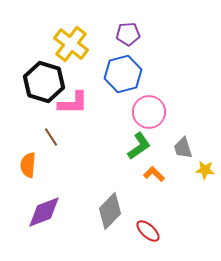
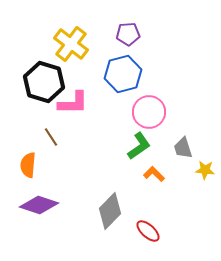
purple diamond: moved 5 px left, 7 px up; rotated 39 degrees clockwise
